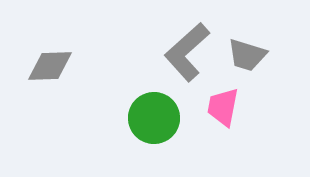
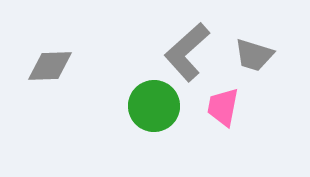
gray trapezoid: moved 7 px right
green circle: moved 12 px up
